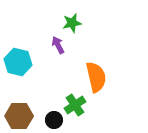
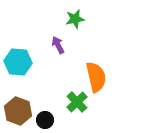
green star: moved 3 px right, 4 px up
cyan hexagon: rotated 8 degrees counterclockwise
green cross: moved 2 px right, 3 px up; rotated 10 degrees counterclockwise
brown hexagon: moved 1 px left, 5 px up; rotated 20 degrees clockwise
black circle: moved 9 px left
